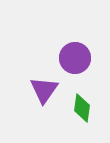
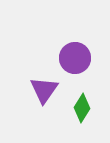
green diamond: rotated 24 degrees clockwise
